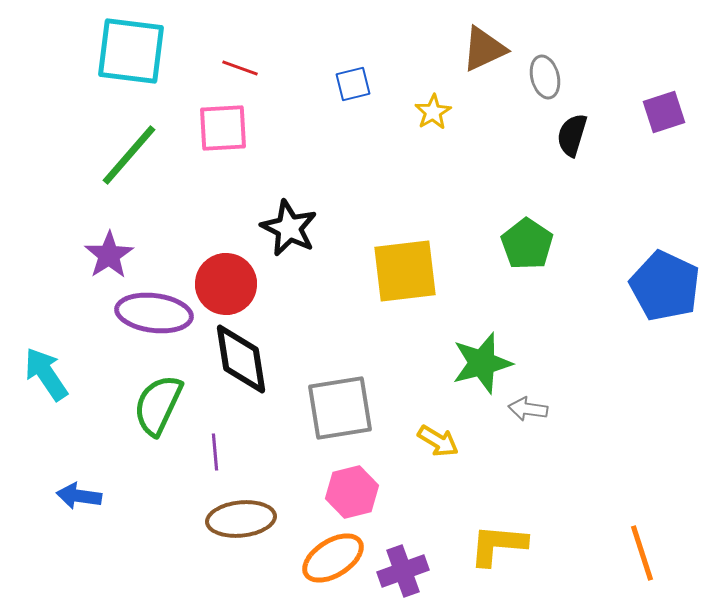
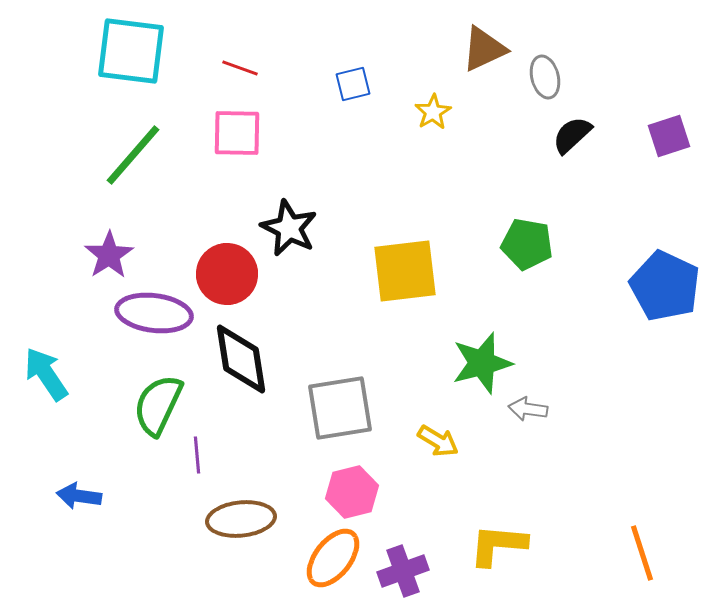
purple square: moved 5 px right, 24 px down
pink square: moved 14 px right, 5 px down; rotated 4 degrees clockwise
black semicircle: rotated 30 degrees clockwise
green line: moved 4 px right
green pentagon: rotated 24 degrees counterclockwise
red circle: moved 1 px right, 10 px up
purple line: moved 18 px left, 3 px down
orange ellipse: rotated 20 degrees counterclockwise
